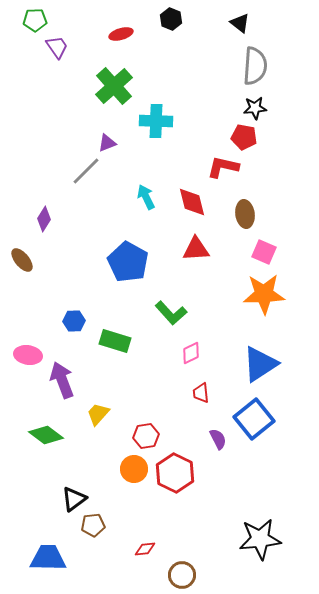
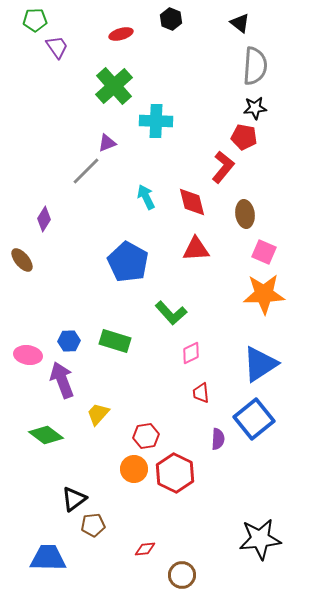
red L-shape at (223, 167): rotated 116 degrees clockwise
blue hexagon at (74, 321): moved 5 px left, 20 px down
purple semicircle at (218, 439): rotated 30 degrees clockwise
